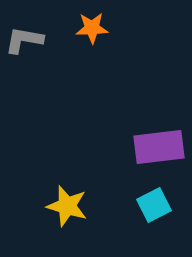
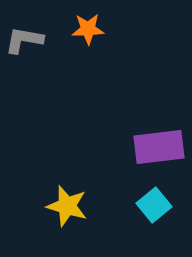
orange star: moved 4 px left, 1 px down
cyan square: rotated 12 degrees counterclockwise
